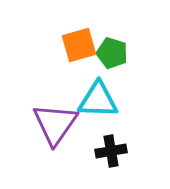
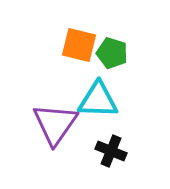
orange square: rotated 30 degrees clockwise
black cross: rotated 32 degrees clockwise
